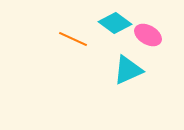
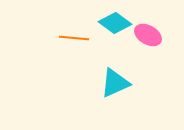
orange line: moved 1 px right, 1 px up; rotated 20 degrees counterclockwise
cyan triangle: moved 13 px left, 13 px down
